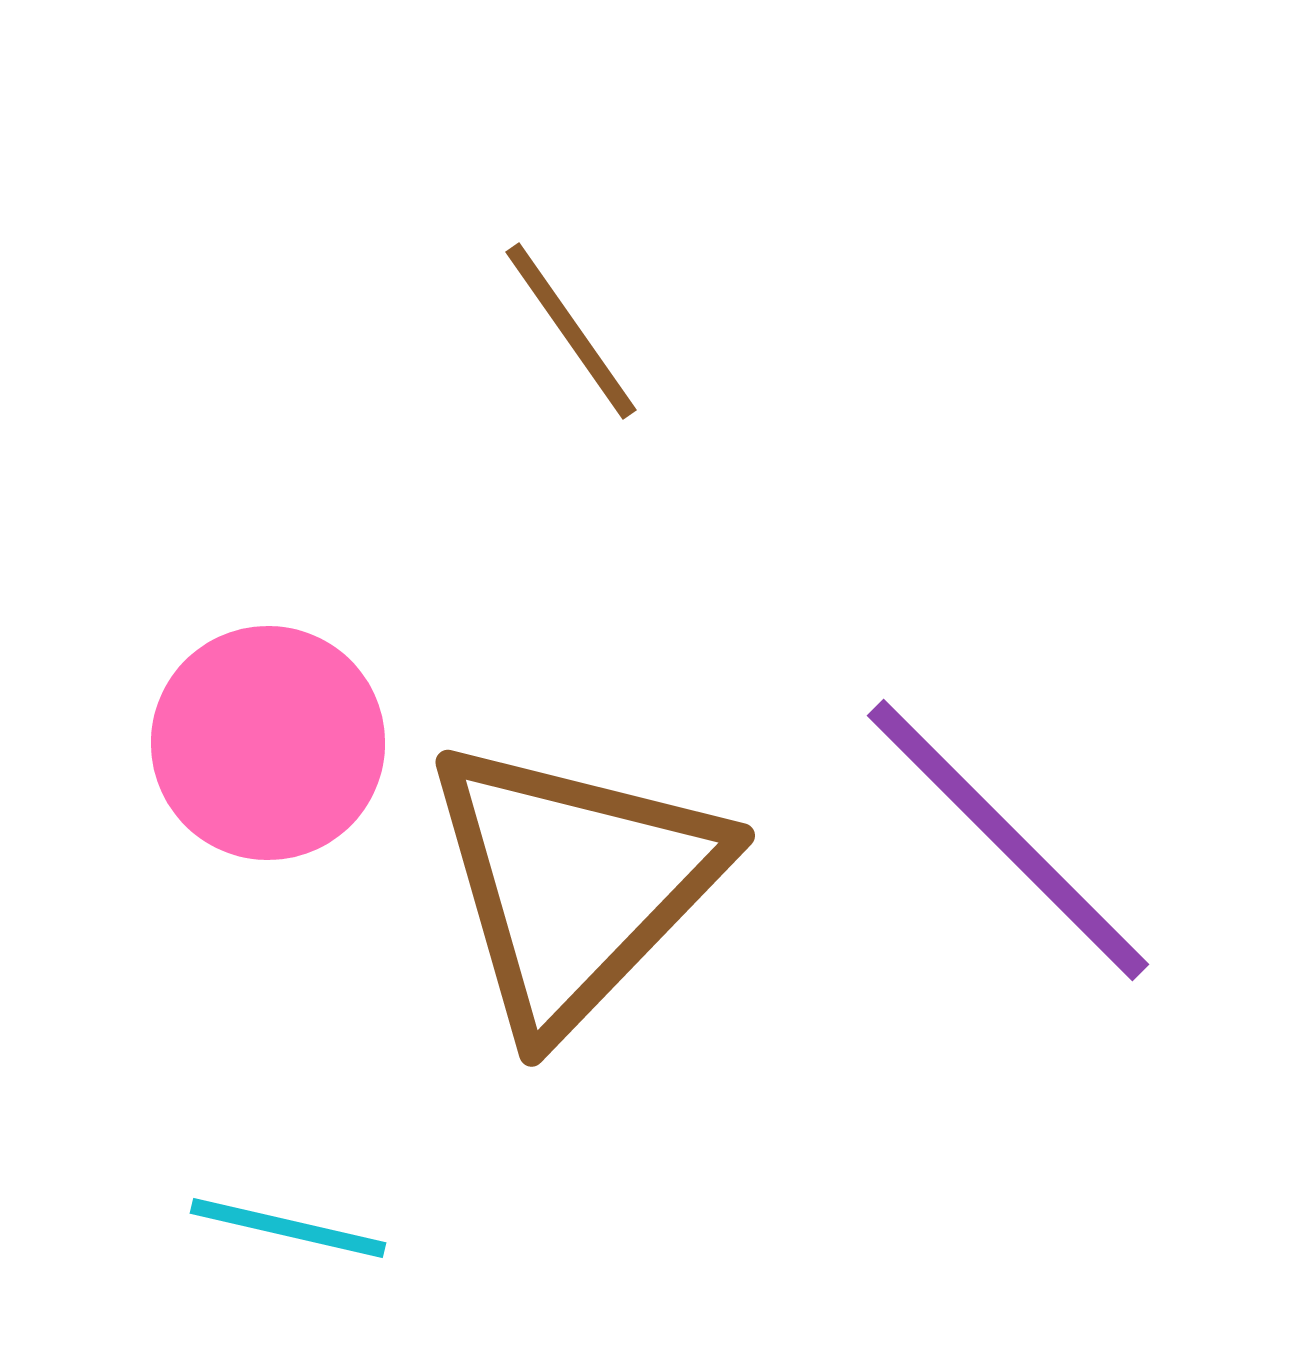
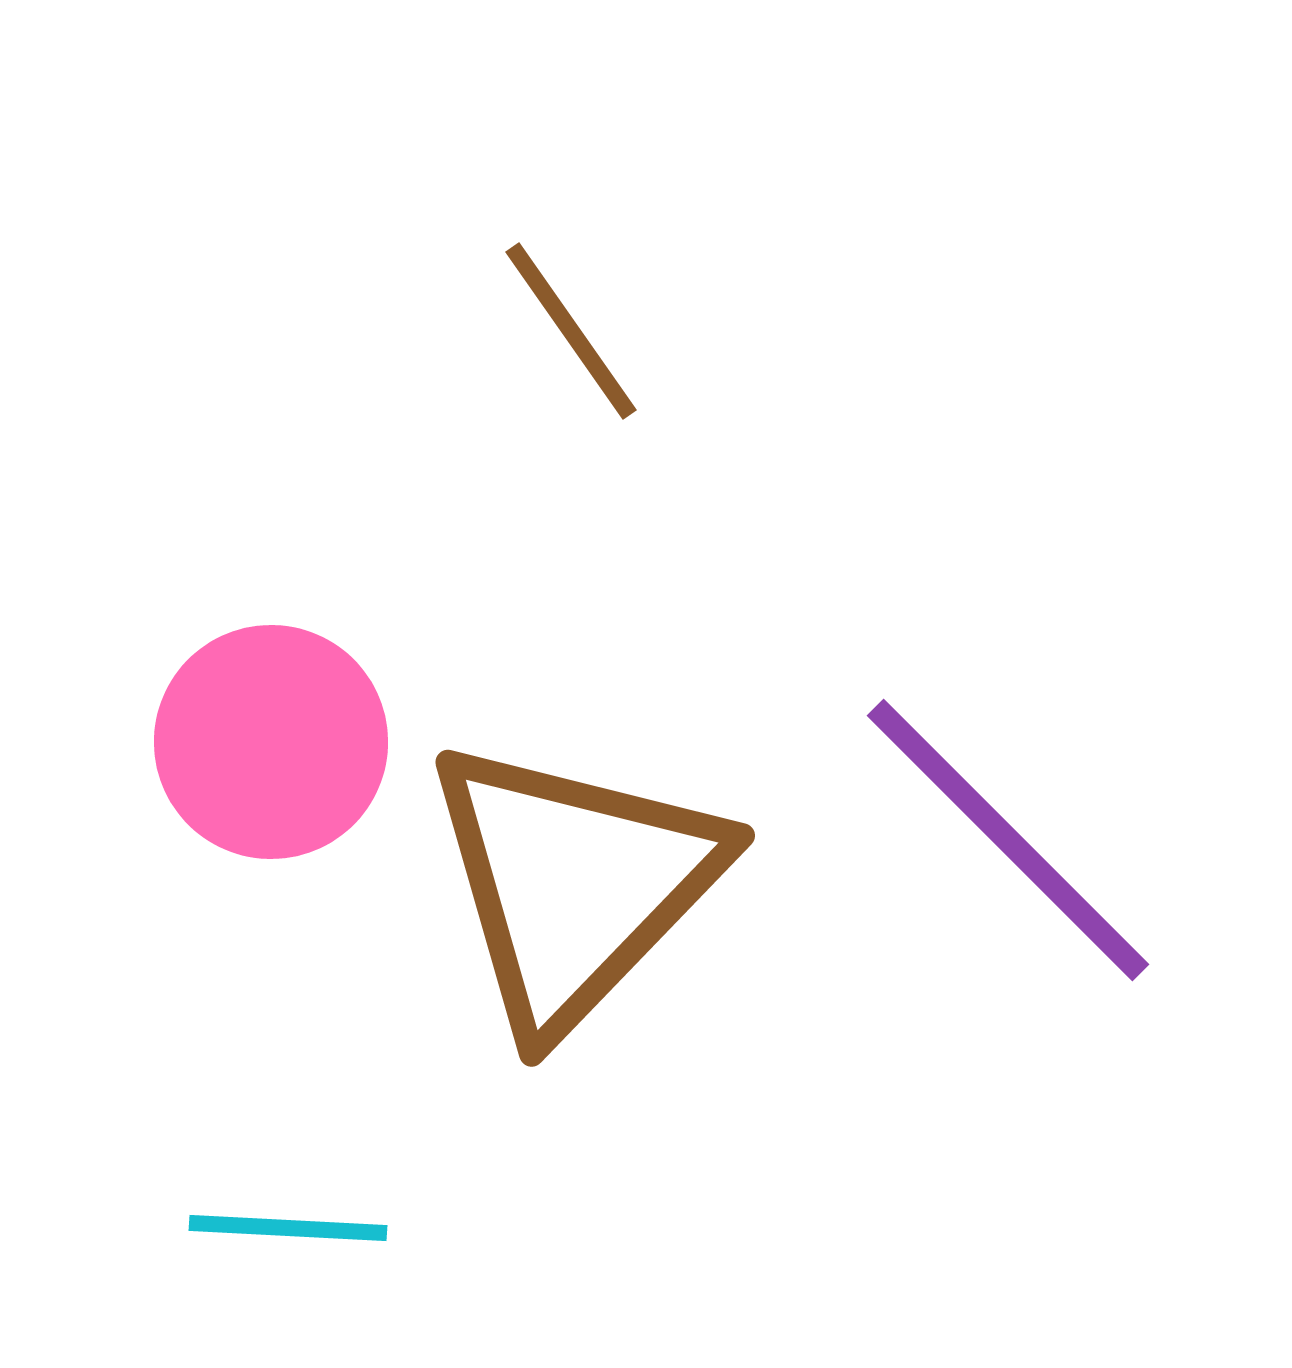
pink circle: moved 3 px right, 1 px up
cyan line: rotated 10 degrees counterclockwise
